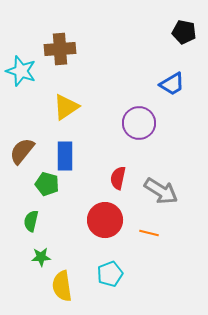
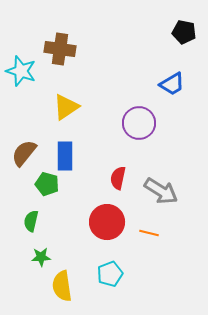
brown cross: rotated 12 degrees clockwise
brown semicircle: moved 2 px right, 2 px down
red circle: moved 2 px right, 2 px down
